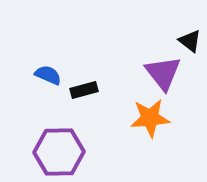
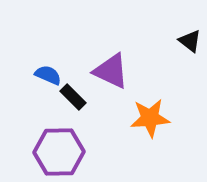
purple triangle: moved 52 px left, 2 px up; rotated 27 degrees counterclockwise
black rectangle: moved 11 px left, 7 px down; rotated 60 degrees clockwise
